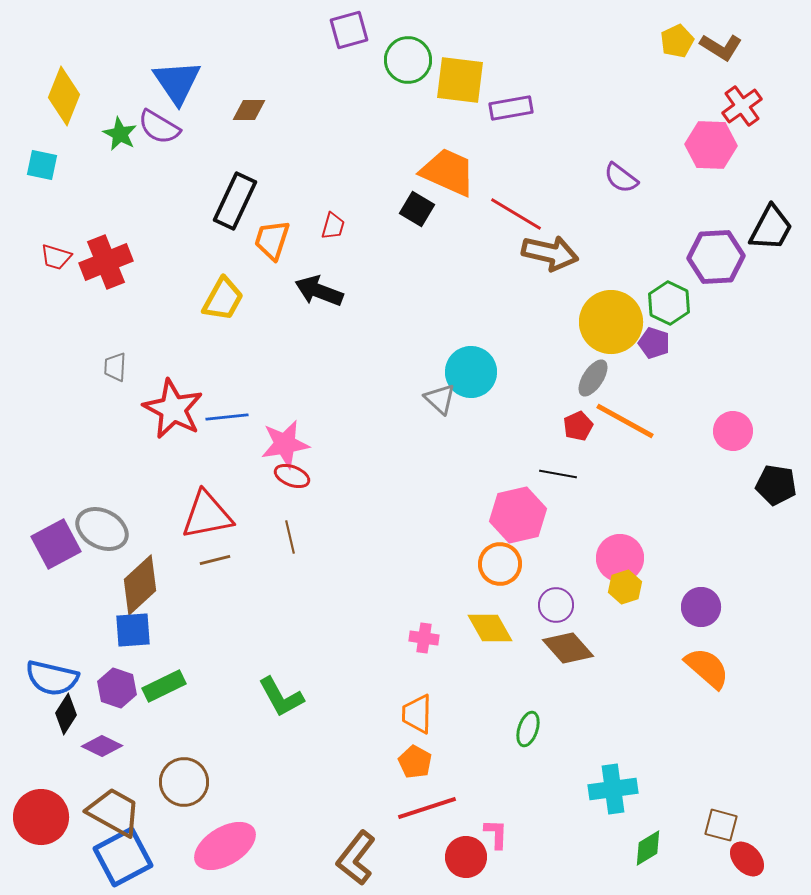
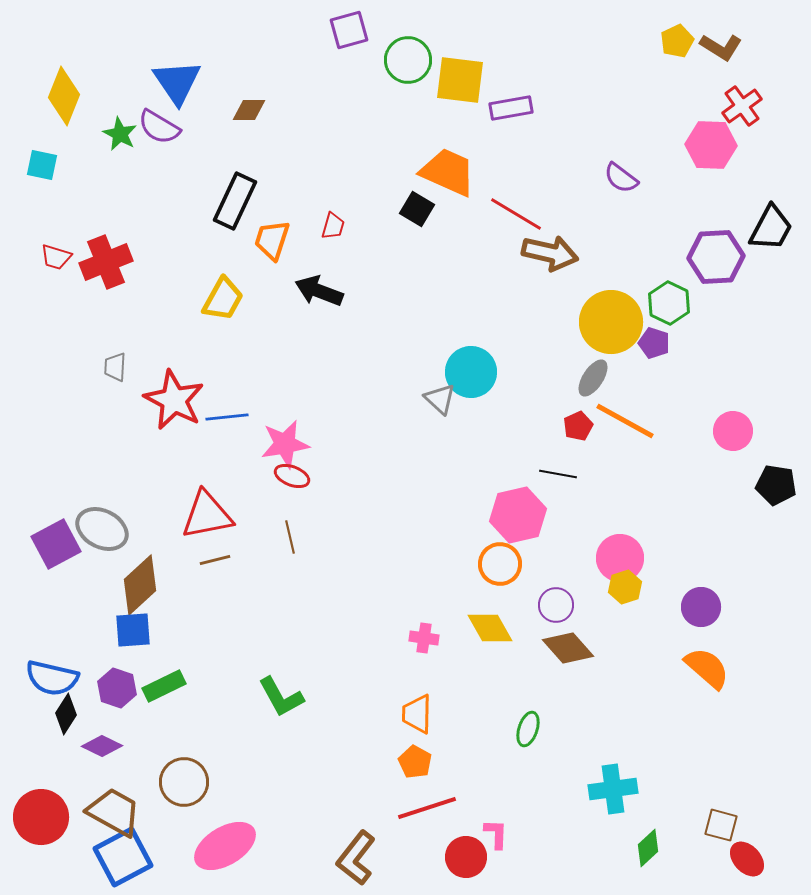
red star at (173, 409): moved 1 px right, 9 px up
green diamond at (648, 848): rotated 12 degrees counterclockwise
